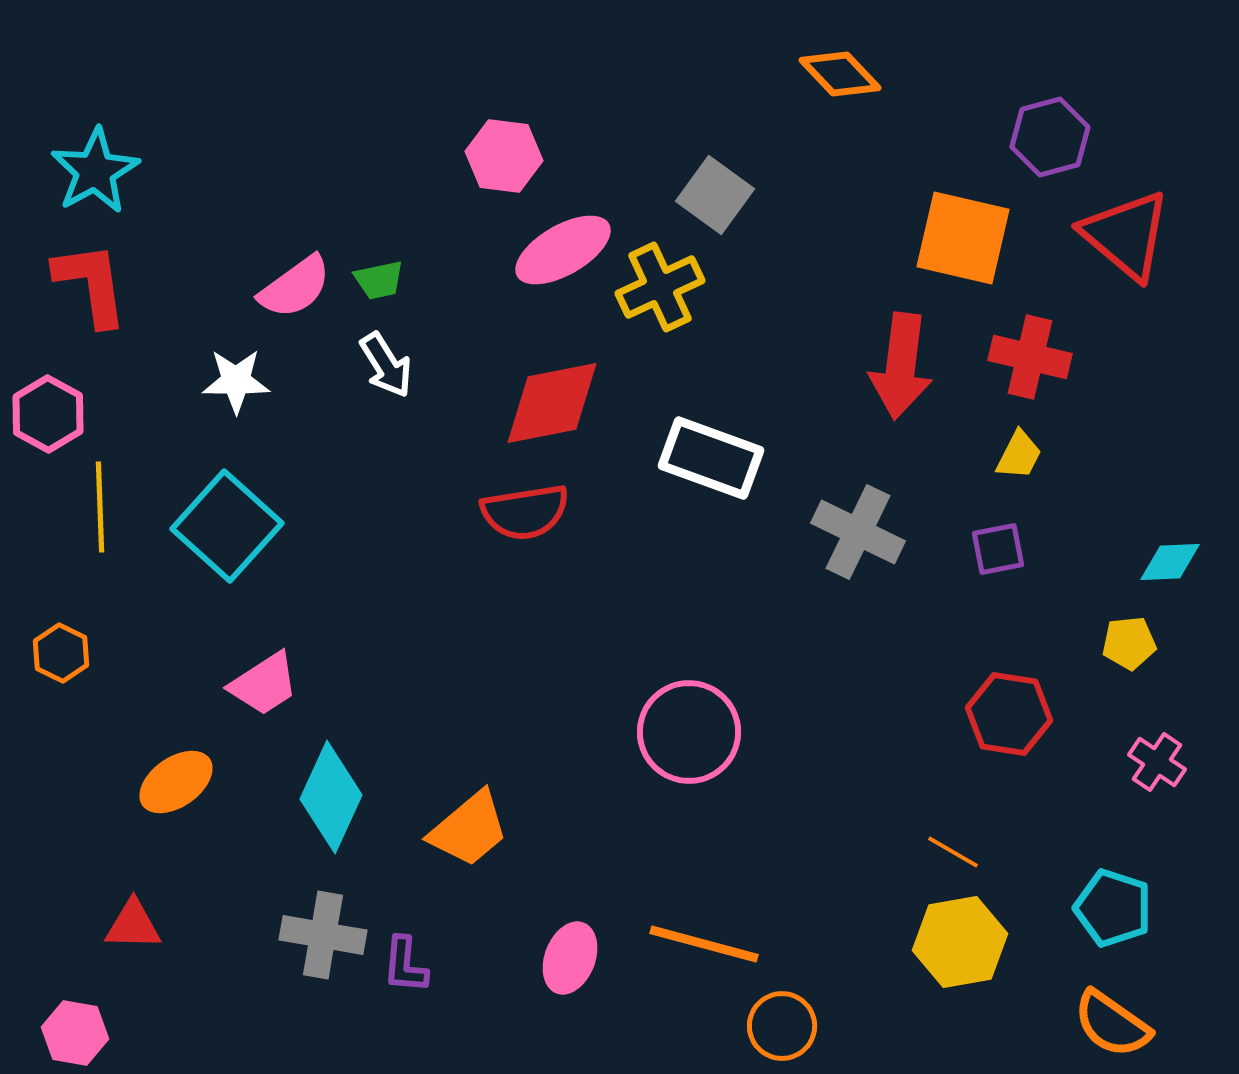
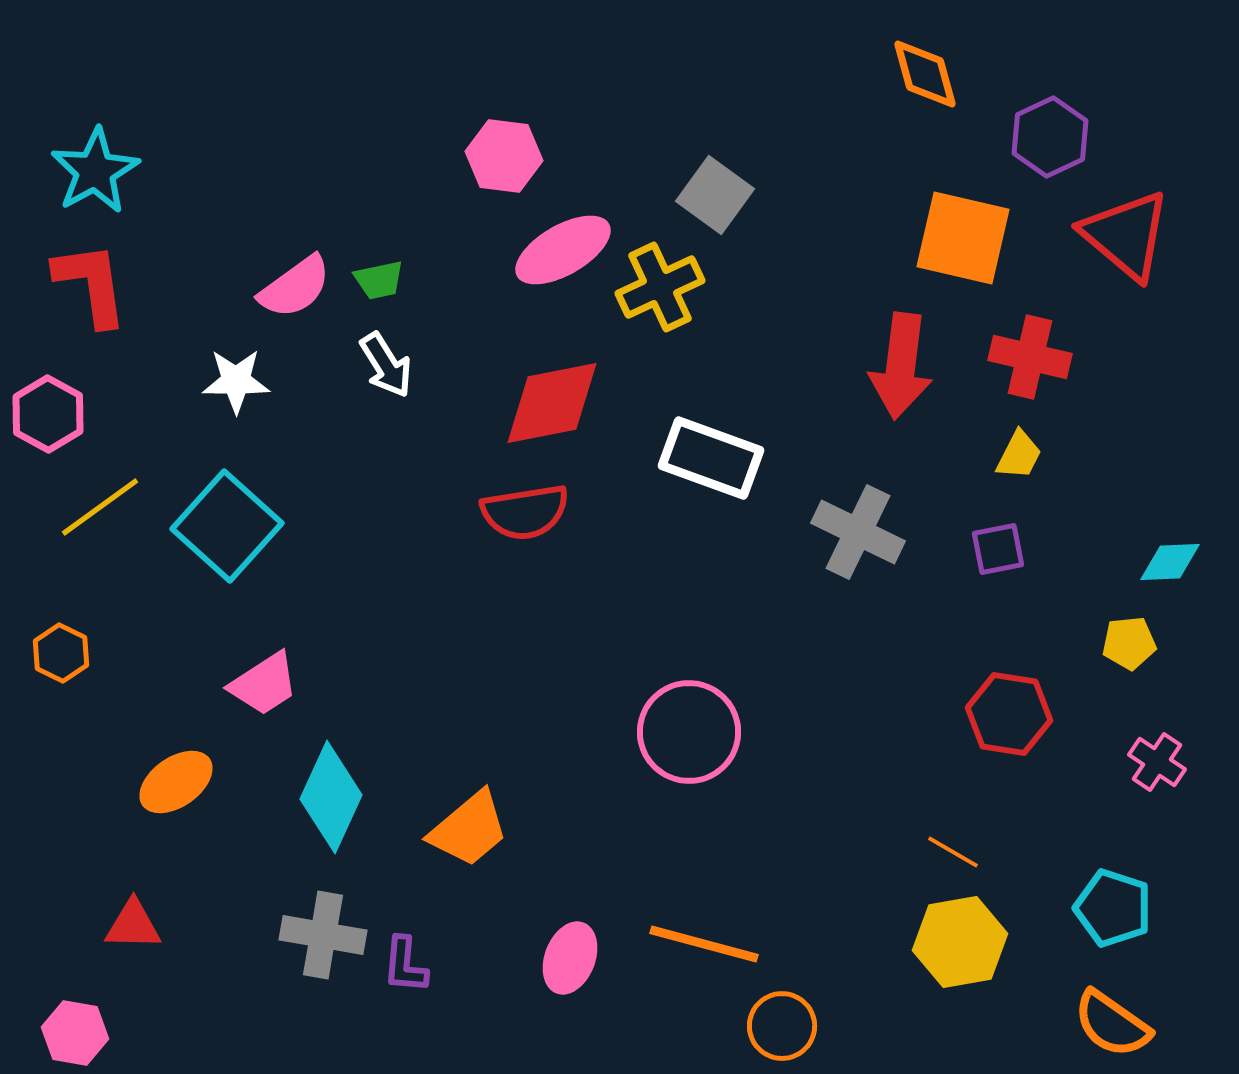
orange diamond at (840, 74): moved 85 px right; rotated 28 degrees clockwise
purple hexagon at (1050, 137): rotated 10 degrees counterclockwise
yellow line at (100, 507): rotated 56 degrees clockwise
